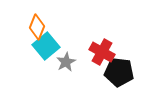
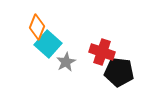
cyan square: moved 2 px right, 2 px up; rotated 8 degrees counterclockwise
red cross: rotated 10 degrees counterclockwise
